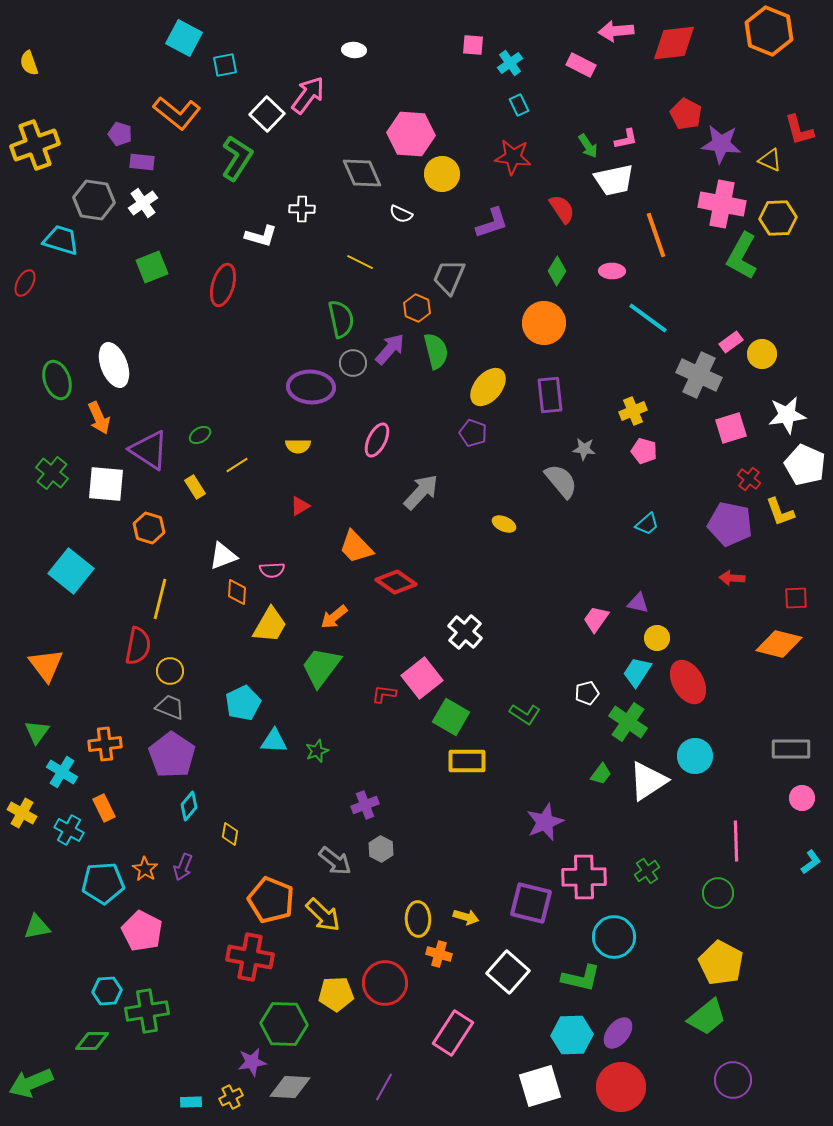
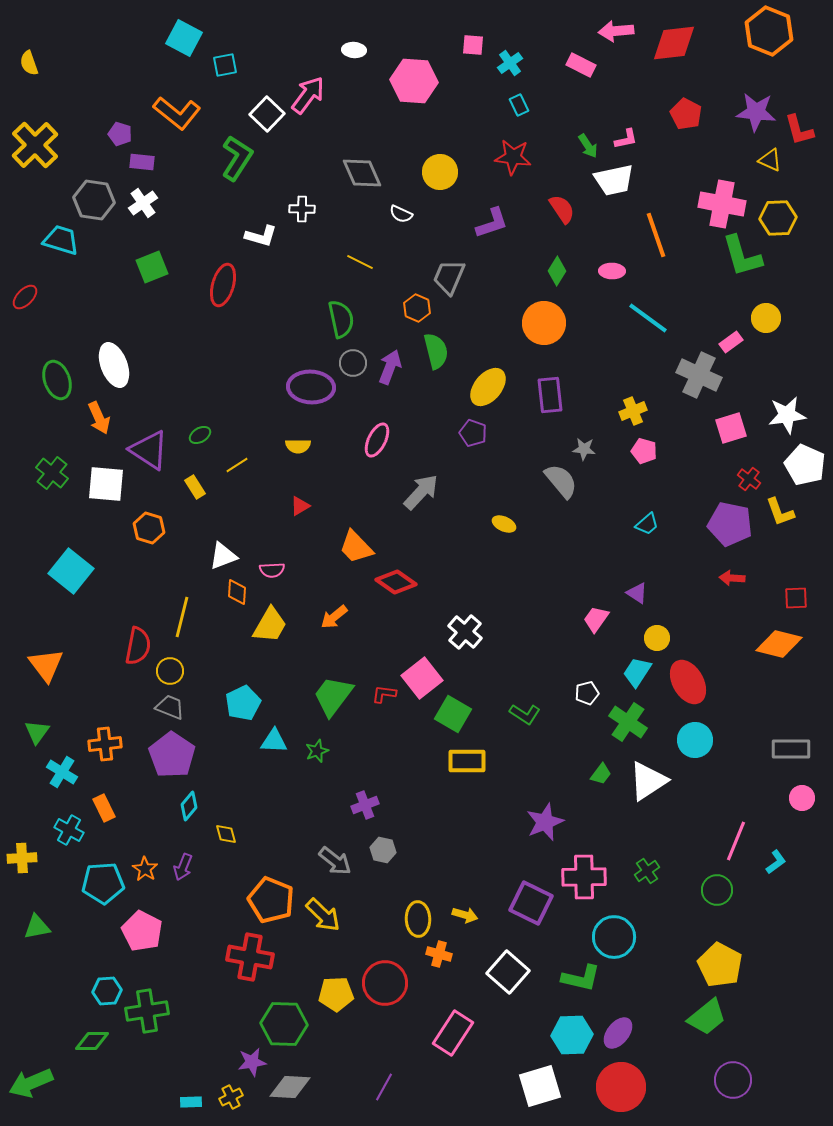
pink hexagon at (411, 134): moved 3 px right, 53 px up
purple star at (721, 144): moved 35 px right, 32 px up
yellow cross at (35, 145): rotated 24 degrees counterclockwise
yellow circle at (442, 174): moved 2 px left, 2 px up
green L-shape at (742, 256): rotated 45 degrees counterclockwise
red ellipse at (25, 283): moved 14 px down; rotated 16 degrees clockwise
purple arrow at (390, 349): moved 18 px down; rotated 20 degrees counterclockwise
yellow circle at (762, 354): moved 4 px right, 36 px up
yellow line at (160, 599): moved 22 px right, 18 px down
purple triangle at (638, 603): moved 1 px left, 10 px up; rotated 20 degrees clockwise
green trapezoid at (321, 667): moved 12 px right, 29 px down
green square at (451, 717): moved 2 px right, 3 px up
cyan circle at (695, 756): moved 16 px up
yellow cross at (22, 813): moved 45 px down; rotated 32 degrees counterclockwise
yellow diamond at (230, 834): moved 4 px left; rotated 25 degrees counterclockwise
pink line at (736, 841): rotated 24 degrees clockwise
gray hexagon at (381, 849): moved 2 px right, 1 px down; rotated 15 degrees counterclockwise
cyan L-shape at (811, 862): moved 35 px left
green circle at (718, 893): moved 1 px left, 3 px up
purple square at (531, 903): rotated 12 degrees clockwise
yellow arrow at (466, 917): moved 1 px left, 2 px up
yellow pentagon at (721, 963): moved 1 px left, 2 px down
